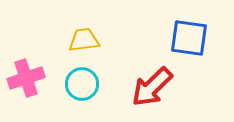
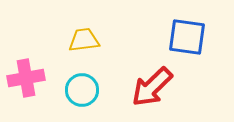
blue square: moved 2 px left, 1 px up
pink cross: rotated 9 degrees clockwise
cyan circle: moved 6 px down
